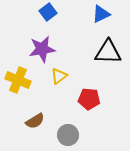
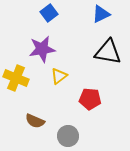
blue square: moved 1 px right, 1 px down
black triangle: rotated 8 degrees clockwise
yellow cross: moved 2 px left, 2 px up
red pentagon: moved 1 px right
brown semicircle: rotated 54 degrees clockwise
gray circle: moved 1 px down
